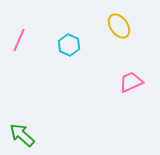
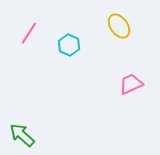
pink line: moved 10 px right, 7 px up; rotated 10 degrees clockwise
pink trapezoid: moved 2 px down
